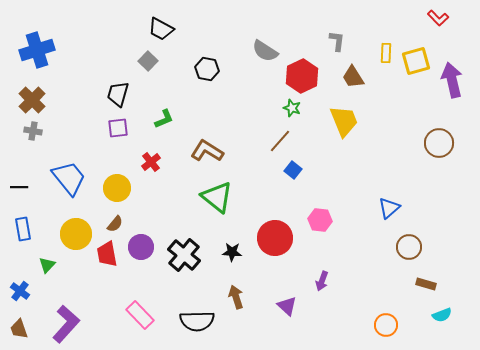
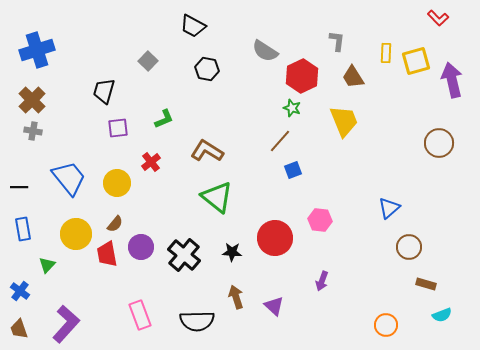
black trapezoid at (161, 29): moved 32 px right, 3 px up
black trapezoid at (118, 94): moved 14 px left, 3 px up
blue square at (293, 170): rotated 30 degrees clockwise
yellow circle at (117, 188): moved 5 px up
purple triangle at (287, 306): moved 13 px left
pink rectangle at (140, 315): rotated 24 degrees clockwise
